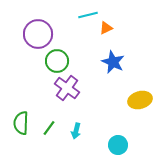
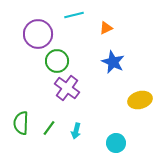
cyan line: moved 14 px left
cyan circle: moved 2 px left, 2 px up
